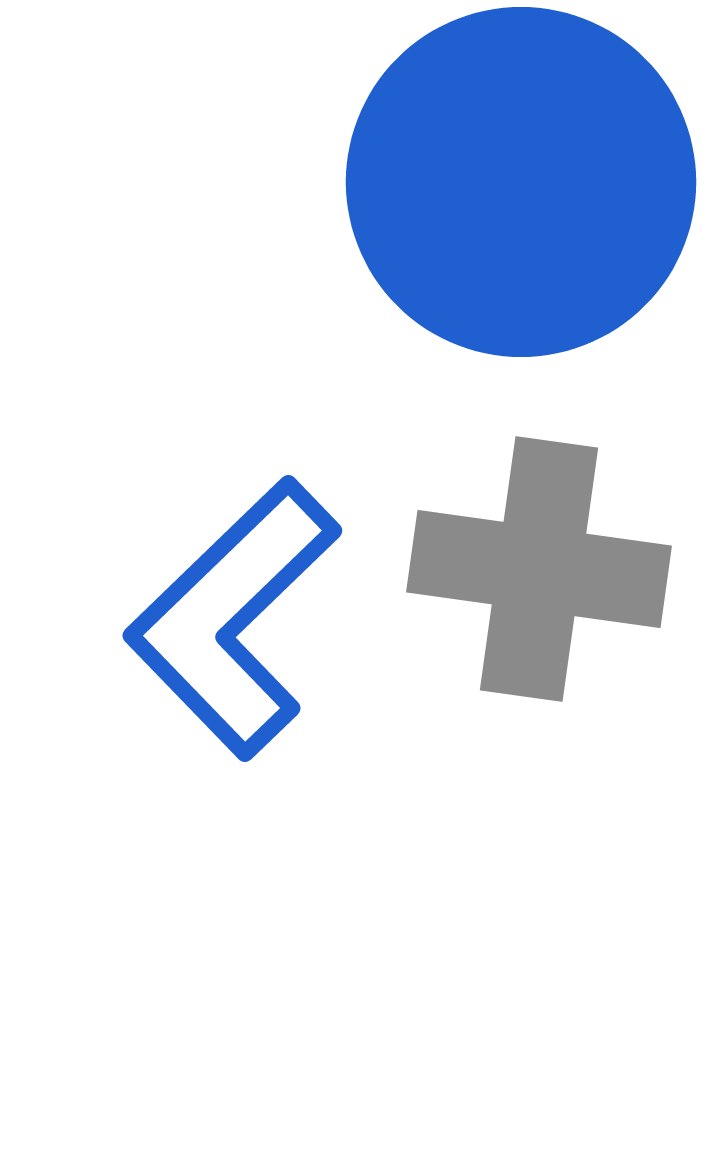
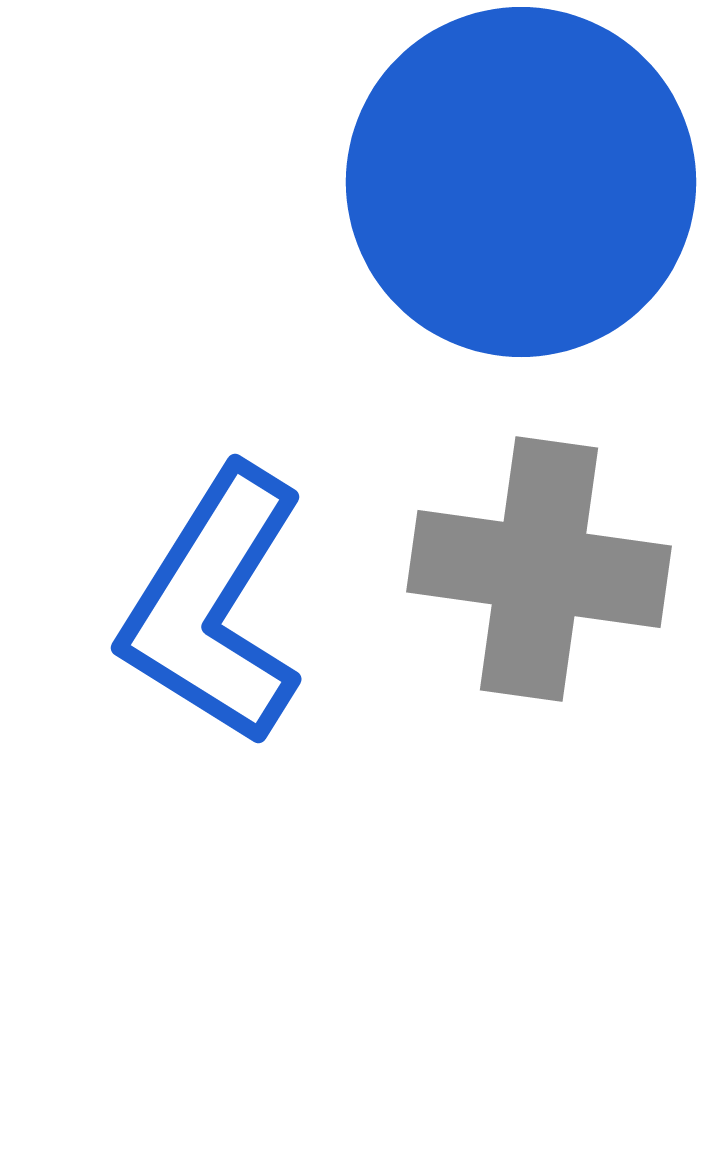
blue L-shape: moved 19 px left, 12 px up; rotated 14 degrees counterclockwise
